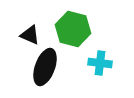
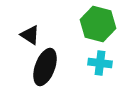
green hexagon: moved 25 px right, 5 px up
black triangle: rotated 10 degrees clockwise
